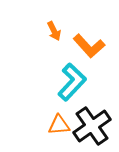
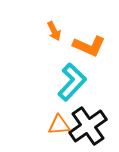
orange L-shape: rotated 24 degrees counterclockwise
black cross: moved 4 px left
